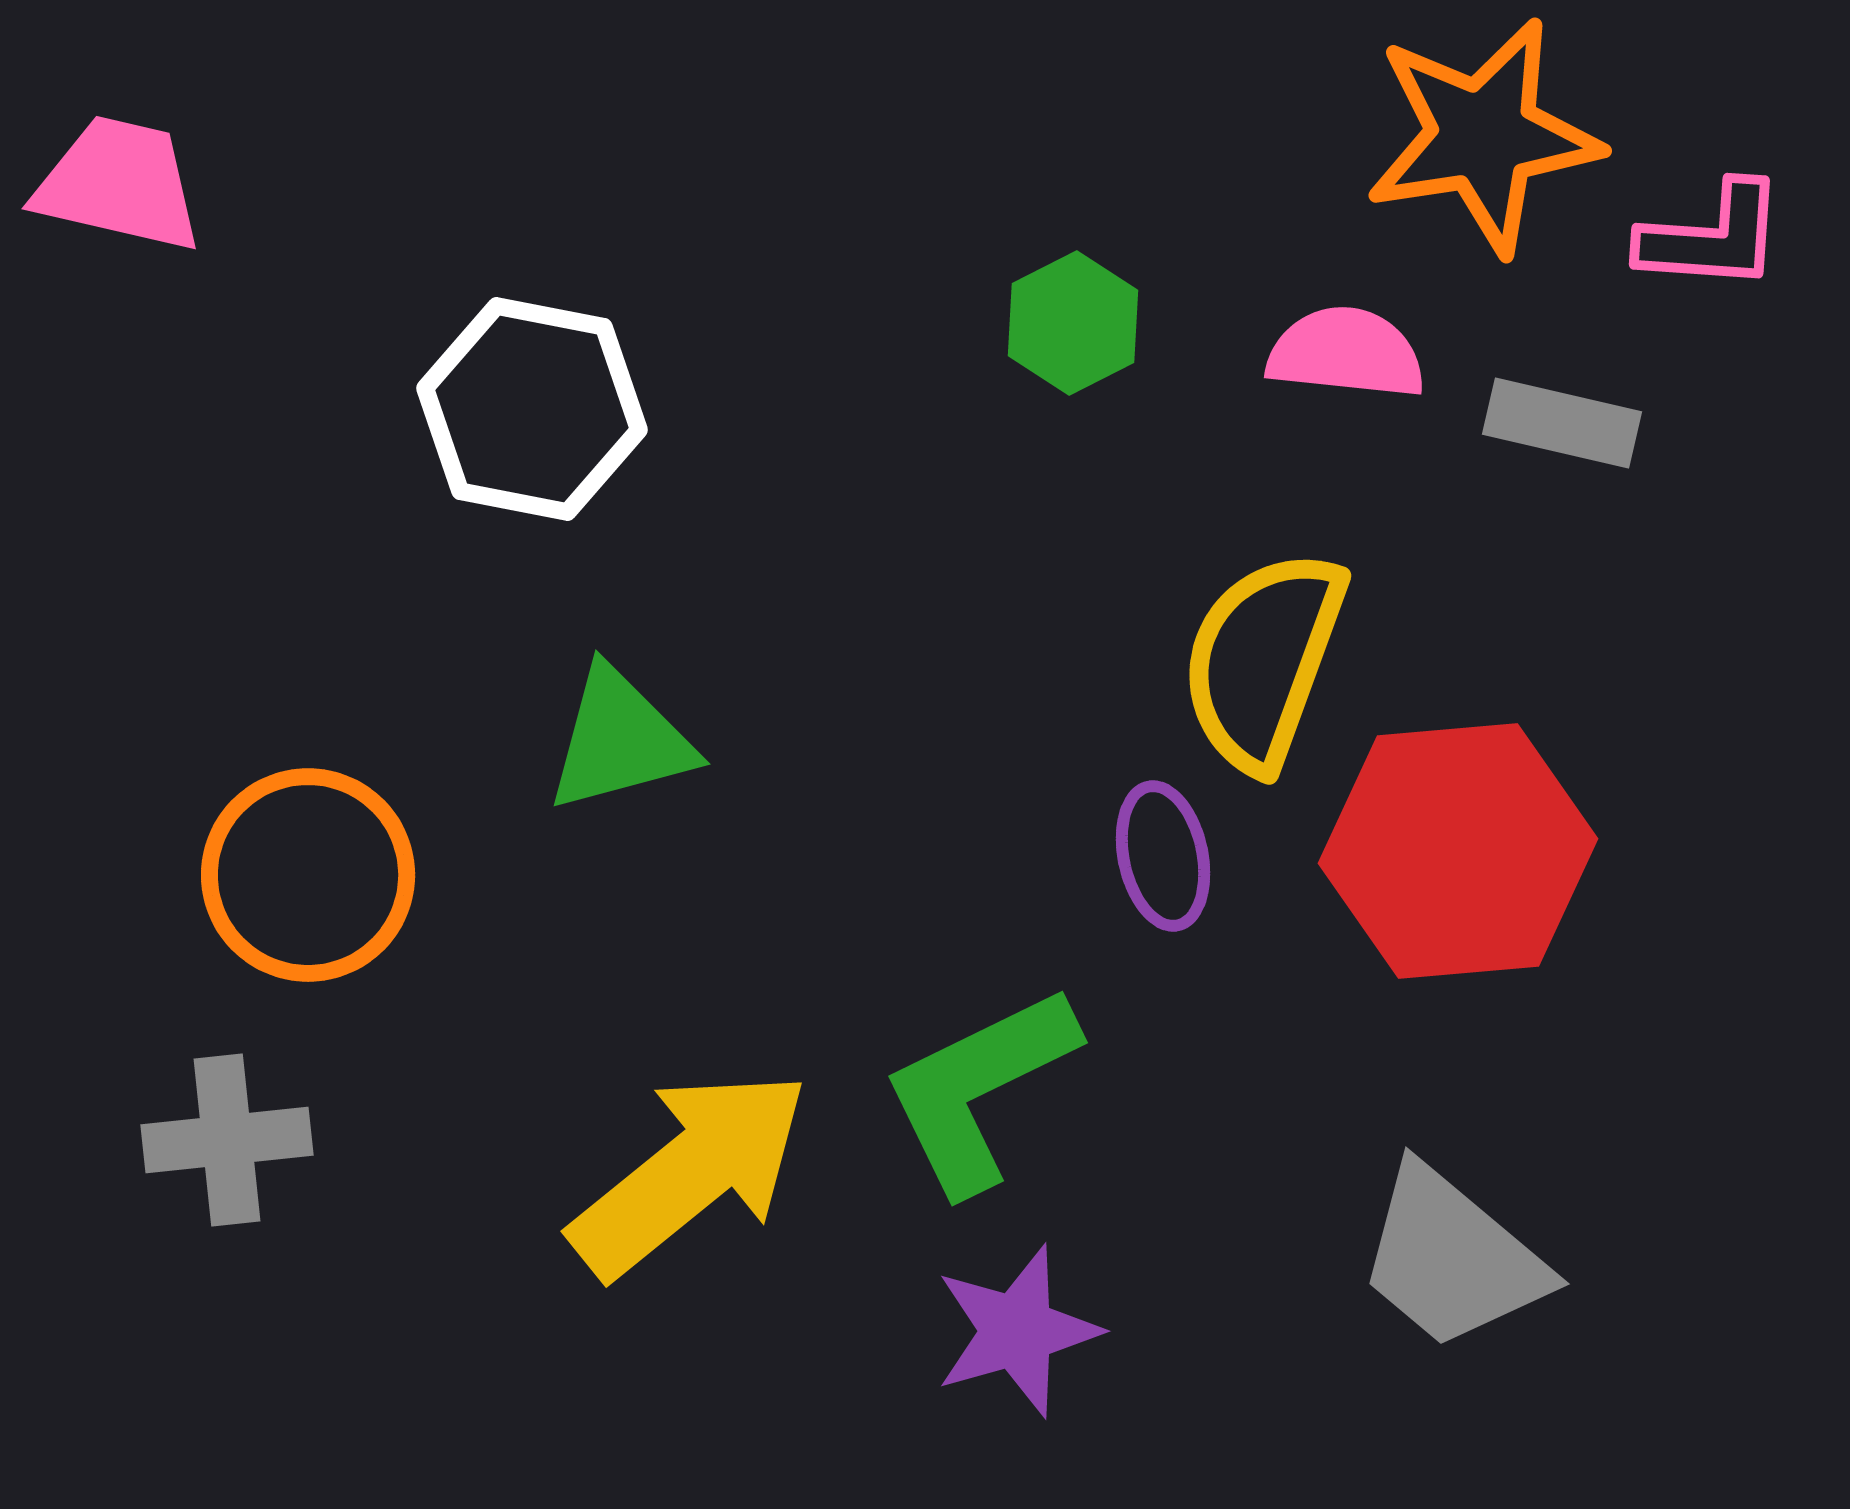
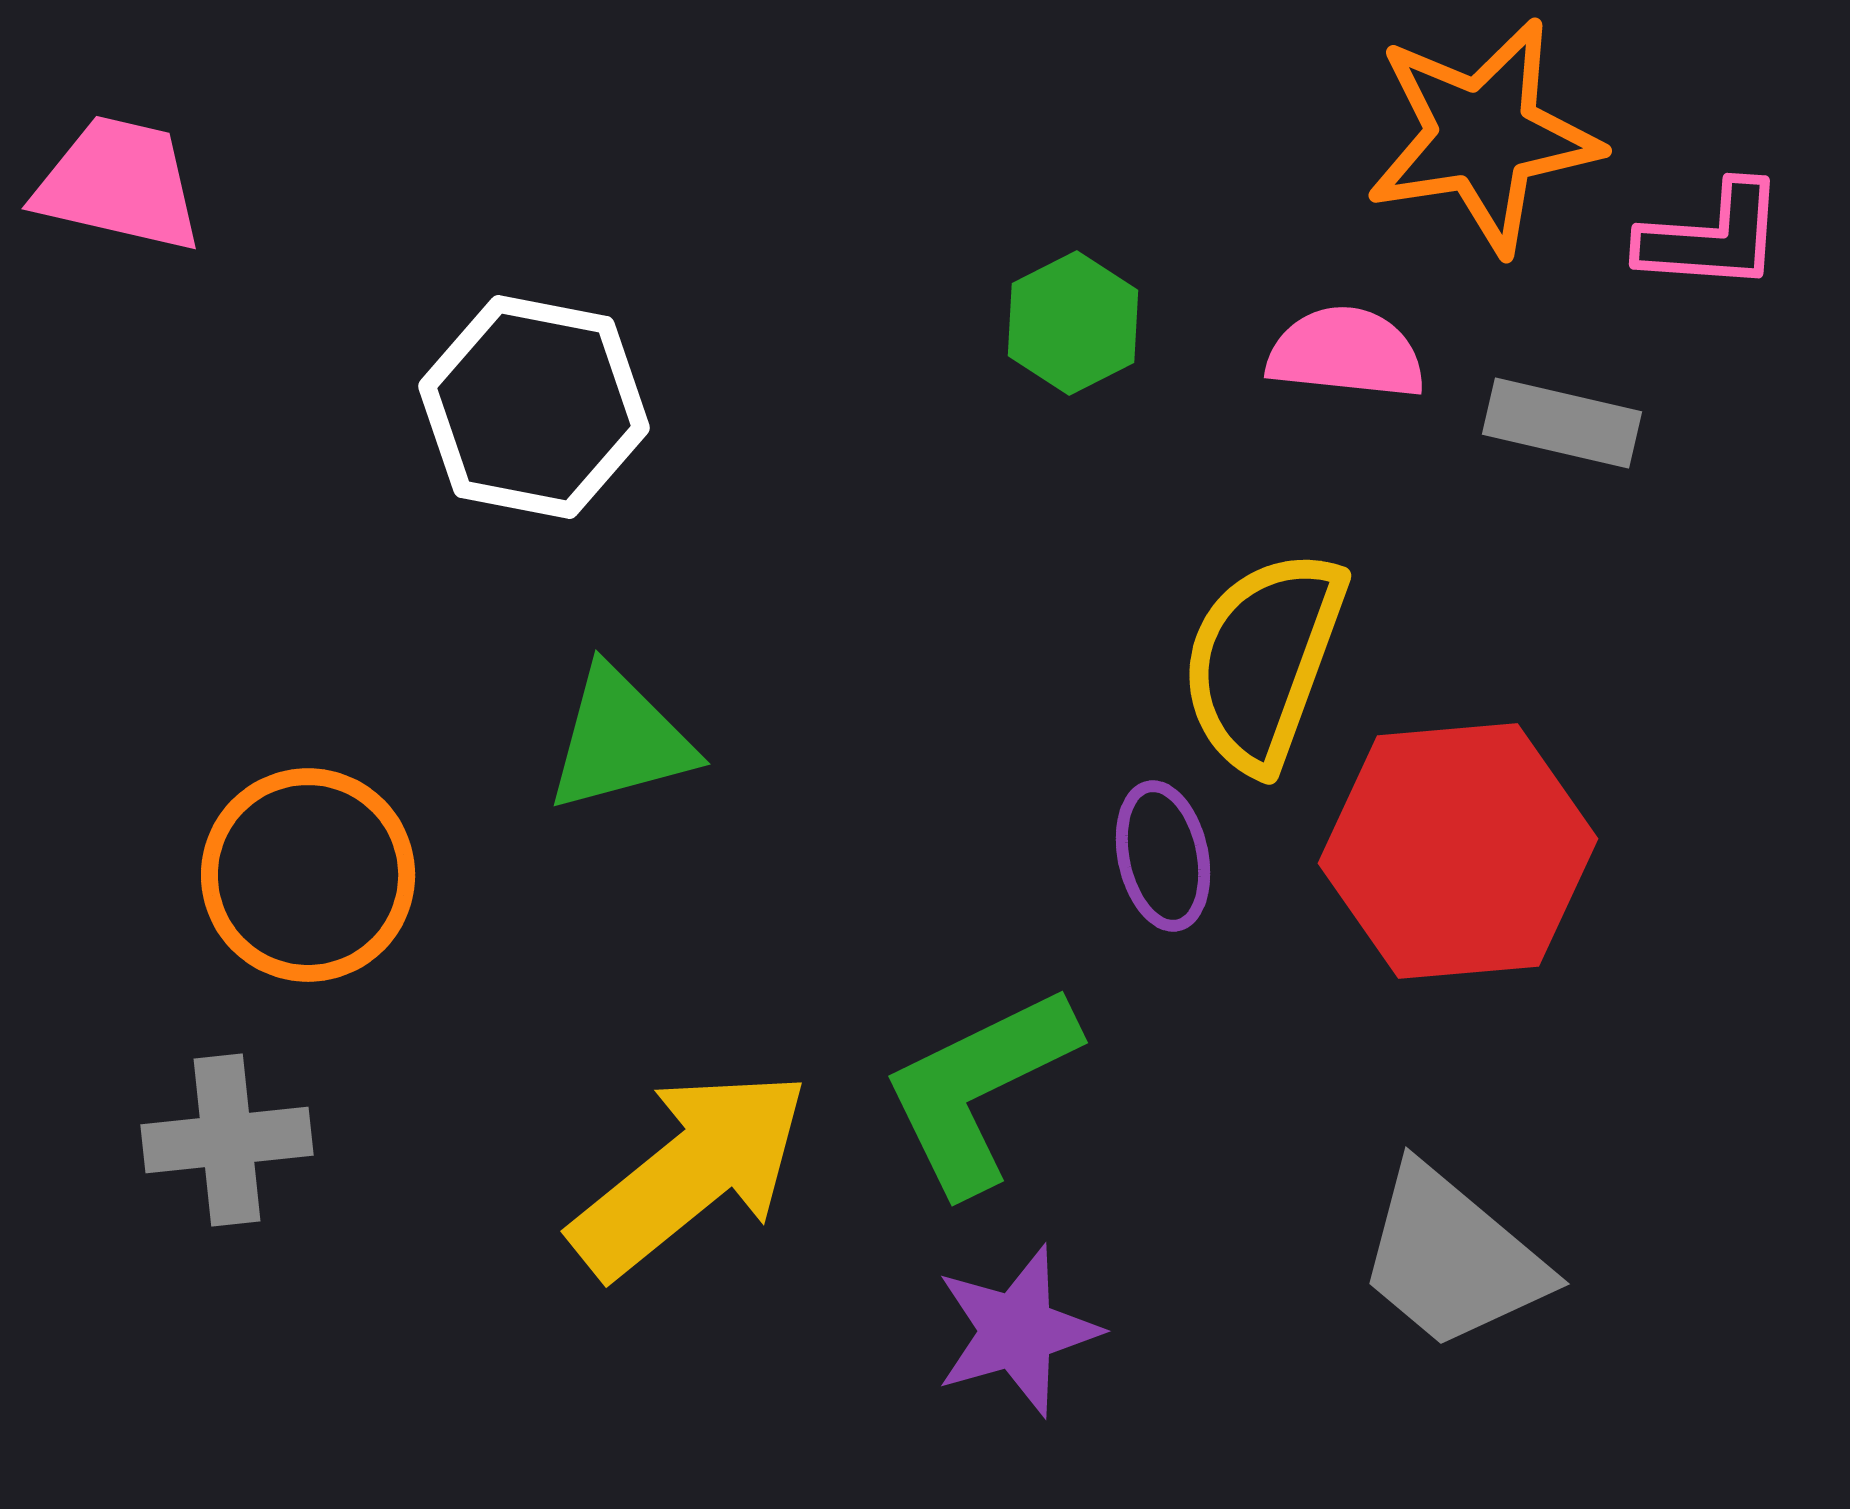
white hexagon: moved 2 px right, 2 px up
